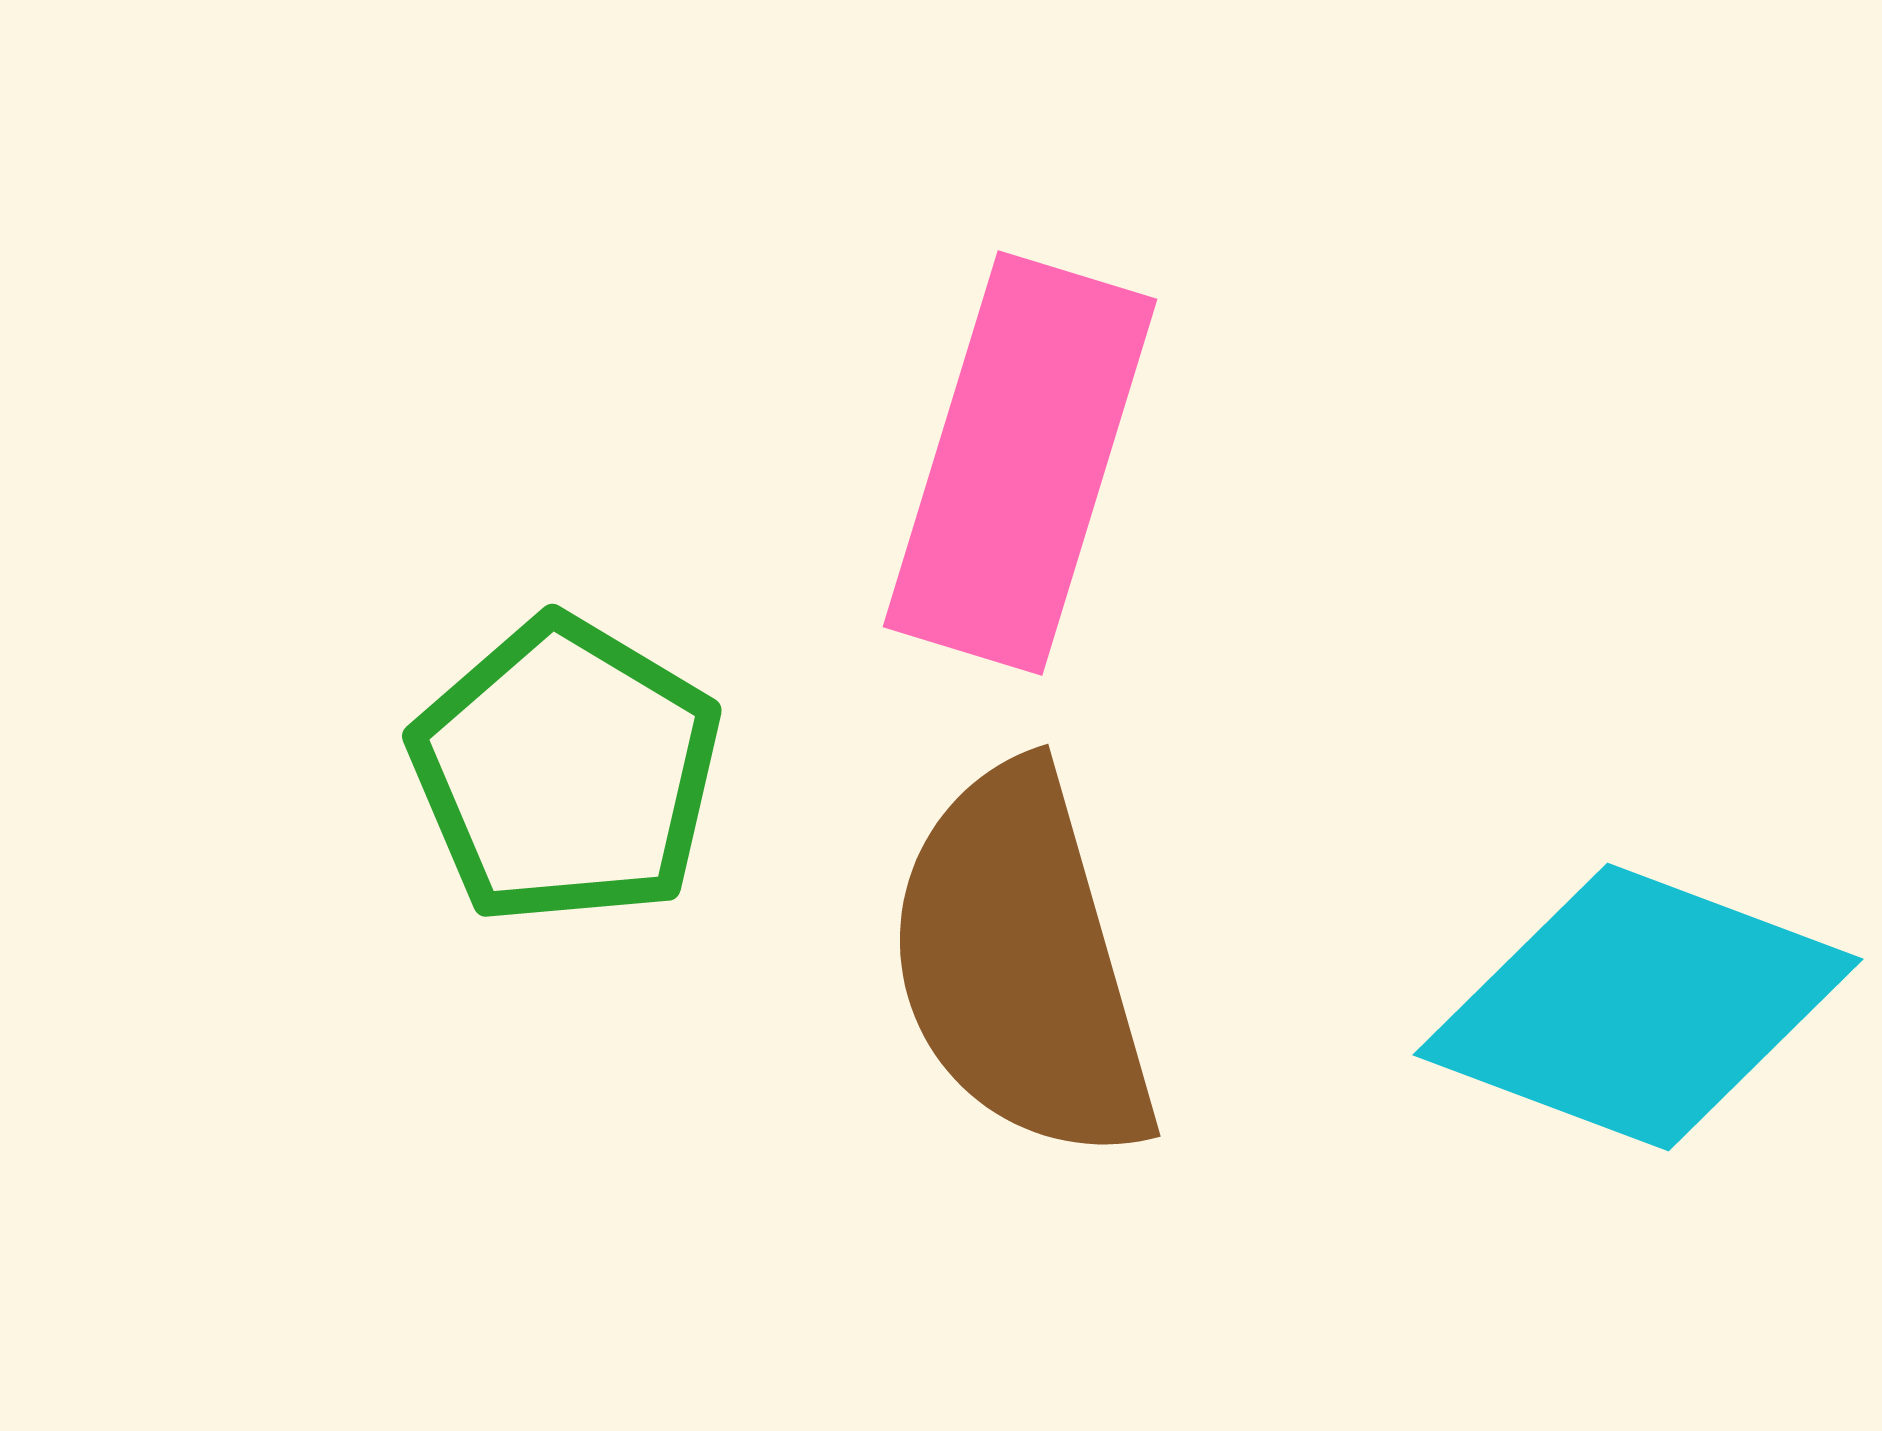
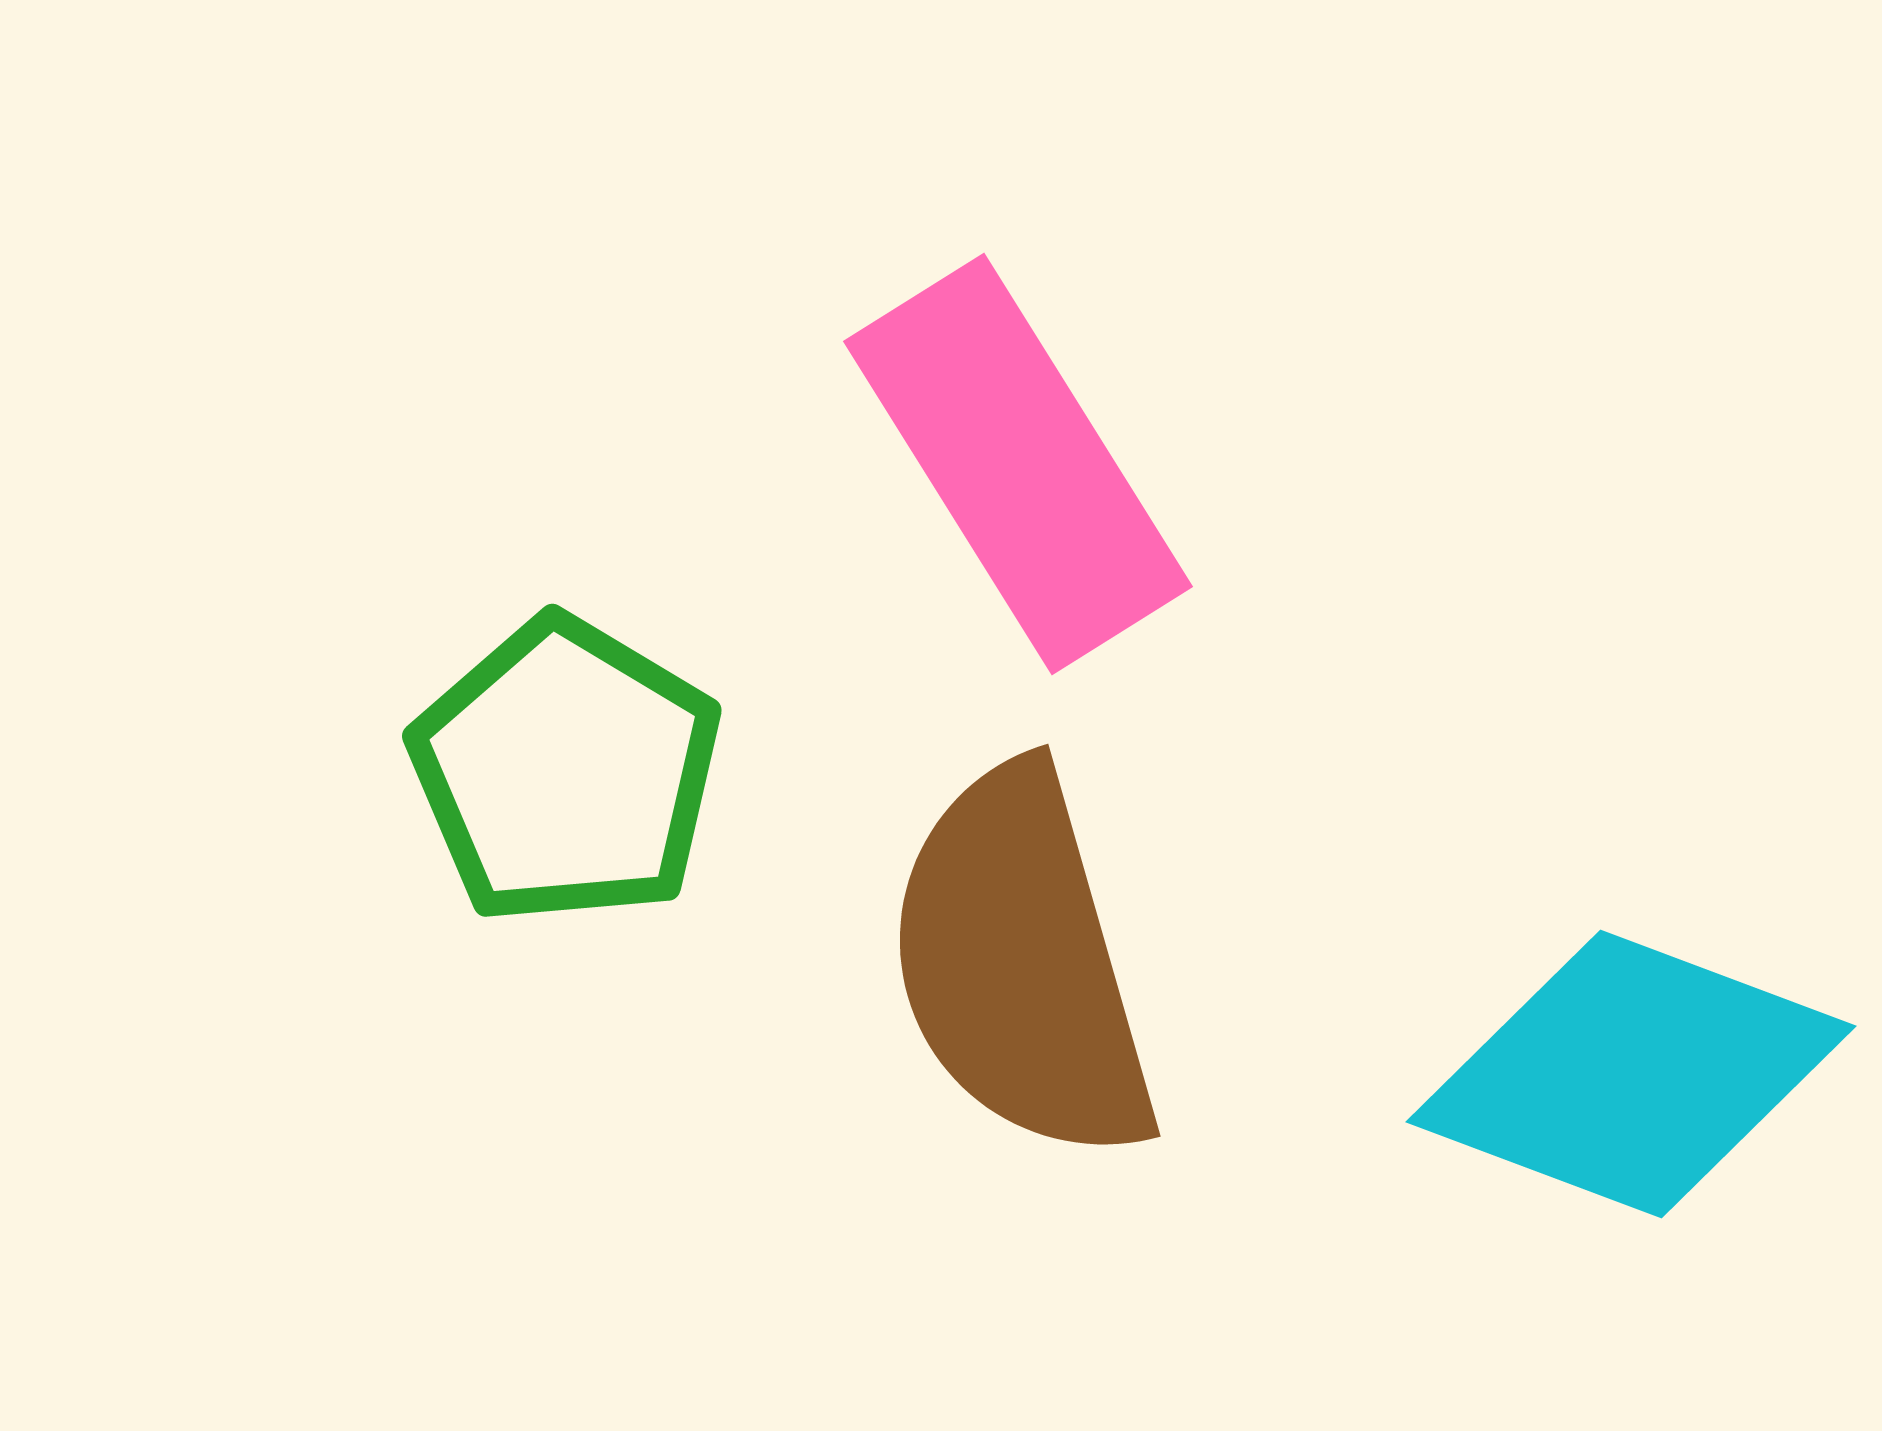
pink rectangle: moved 2 px left, 1 px down; rotated 49 degrees counterclockwise
cyan diamond: moved 7 px left, 67 px down
